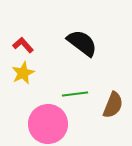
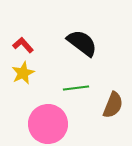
green line: moved 1 px right, 6 px up
